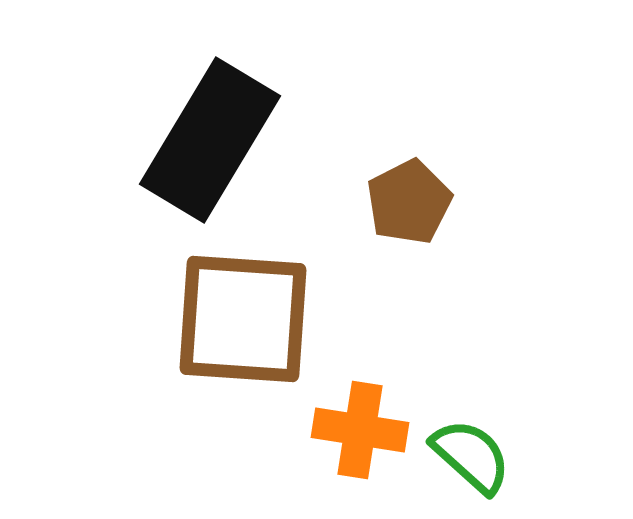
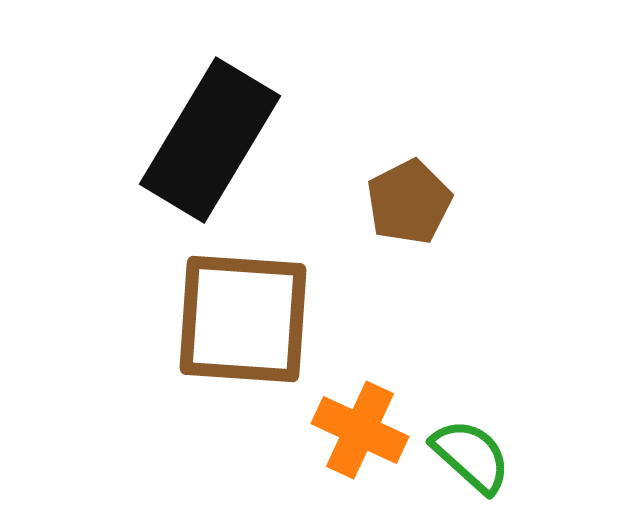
orange cross: rotated 16 degrees clockwise
